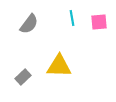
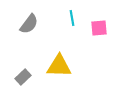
pink square: moved 6 px down
